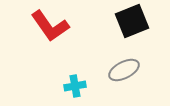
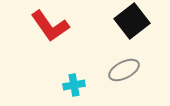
black square: rotated 16 degrees counterclockwise
cyan cross: moved 1 px left, 1 px up
